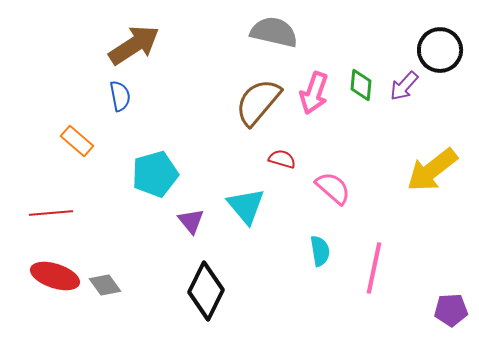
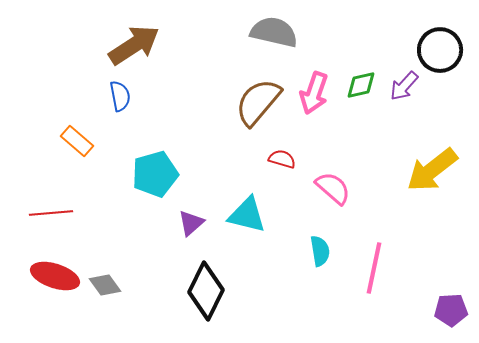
green diamond: rotated 72 degrees clockwise
cyan triangle: moved 1 px right, 9 px down; rotated 36 degrees counterclockwise
purple triangle: moved 2 px down; rotated 28 degrees clockwise
